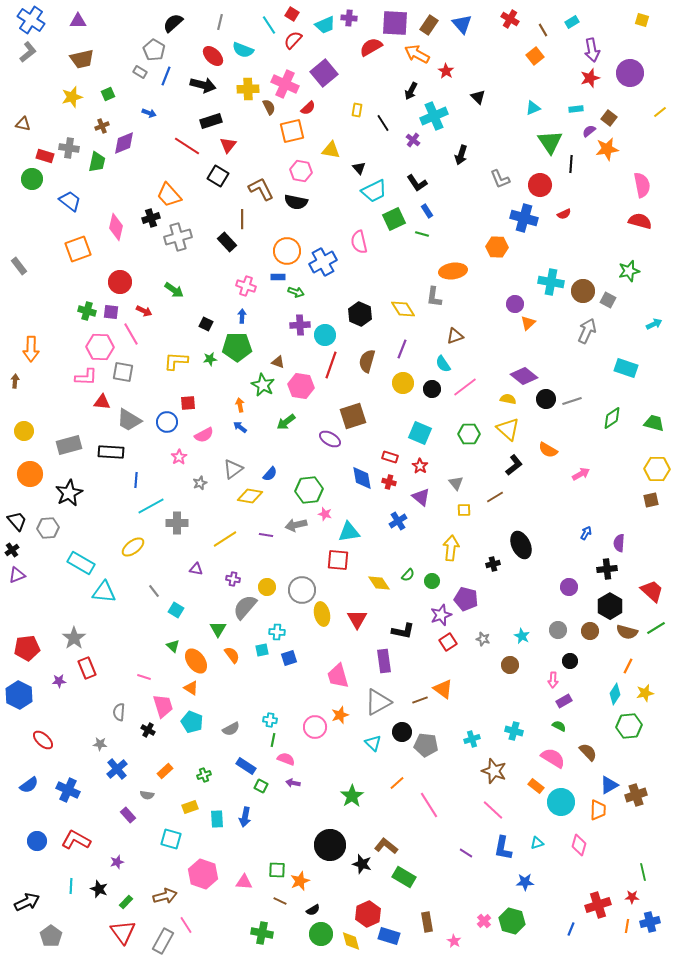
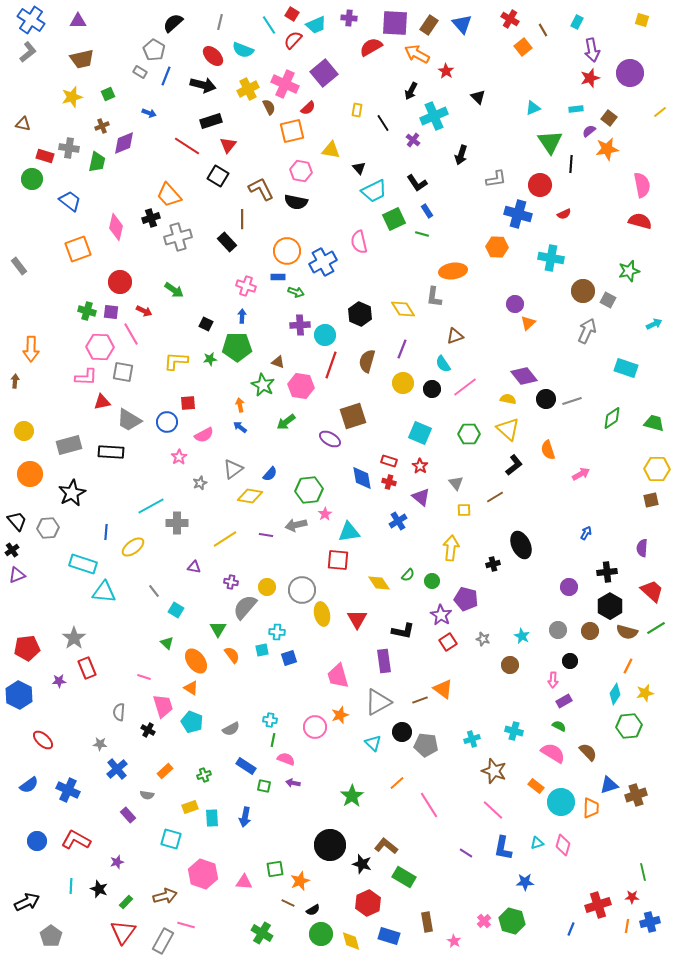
cyan rectangle at (572, 22): moved 5 px right; rotated 32 degrees counterclockwise
cyan trapezoid at (325, 25): moved 9 px left
orange square at (535, 56): moved 12 px left, 9 px up
yellow cross at (248, 89): rotated 25 degrees counterclockwise
gray L-shape at (500, 179): moved 4 px left; rotated 75 degrees counterclockwise
blue cross at (524, 218): moved 6 px left, 4 px up
cyan cross at (551, 282): moved 24 px up
purple diamond at (524, 376): rotated 12 degrees clockwise
red triangle at (102, 402): rotated 18 degrees counterclockwise
orange semicircle at (548, 450): rotated 42 degrees clockwise
red rectangle at (390, 457): moved 1 px left, 4 px down
blue line at (136, 480): moved 30 px left, 52 px down
black star at (69, 493): moved 3 px right
pink star at (325, 514): rotated 24 degrees clockwise
purple semicircle at (619, 543): moved 23 px right, 5 px down
cyan rectangle at (81, 563): moved 2 px right, 1 px down; rotated 12 degrees counterclockwise
purple triangle at (196, 569): moved 2 px left, 2 px up
black cross at (607, 569): moved 3 px down
purple cross at (233, 579): moved 2 px left, 3 px down
purple star at (441, 615): rotated 20 degrees counterclockwise
green triangle at (173, 646): moved 6 px left, 3 px up
pink semicircle at (553, 758): moved 5 px up
blue triangle at (609, 785): rotated 12 degrees clockwise
green square at (261, 786): moved 3 px right; rotated 16 degrees counterclockwise
orange trapezoid at (598, 810): moved 7 px left, 2 px up
cyan rectangle at (217, 819): moved 5 px left, 1 px up
pink diamond at (579, 845): moved 16 px left
green square at (277, 870): moved 2 px left, 1 px up; rotated 12 degrees counterclockwise
brown line at (280, 901): moved 8 px right, 2 px down
red hexagon at (368, 914): moved 11 px up
pink line at (186, 925): rotated 42 degrees counterclockwise
red triangle at (123, 932): rotated 12 degrees clockwise
green cross at (262, 933): rotated 20 degrees clockwise
